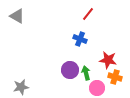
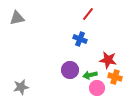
gray triangle: moved 2 px down; rotated 42 degrees counterclockwise
green arrow: moved 4 px right, 2 px down; rotated 88 degrees counterclockwise
